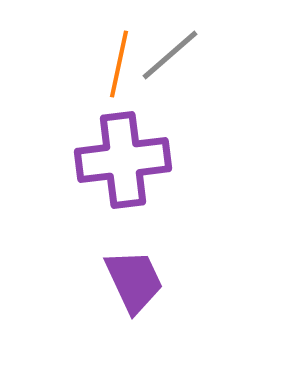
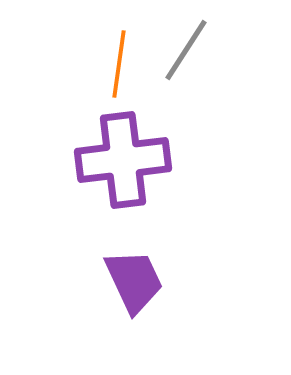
gray line: moved 16 px right, 5 px up; rotated 16 degrees counterclockwise
orange line: rotated 4 degrees counterclockwise
